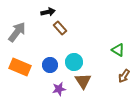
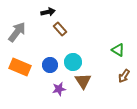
brown rectangle: moved 1 px down
cyan circle: moved 1 px left
